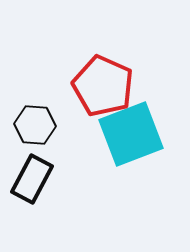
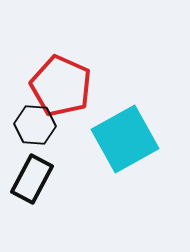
red pentagon: moved 42 px left
cyan square: moved 6 px left, 5 px down; rotated 8 degrees counterclockwise
